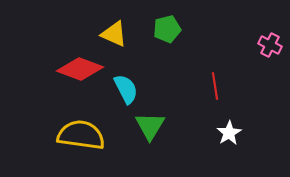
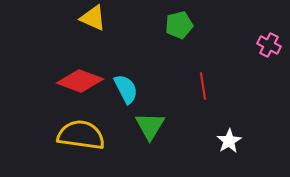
green pentagon: moved 12 px right, 4 px up
yellow triangle: moved 21 px left, 16 px up
pink cross: moved 1 px left
red diamond: moved 12 px down
red line: moved 12 px left
white star: moved 8 px down
